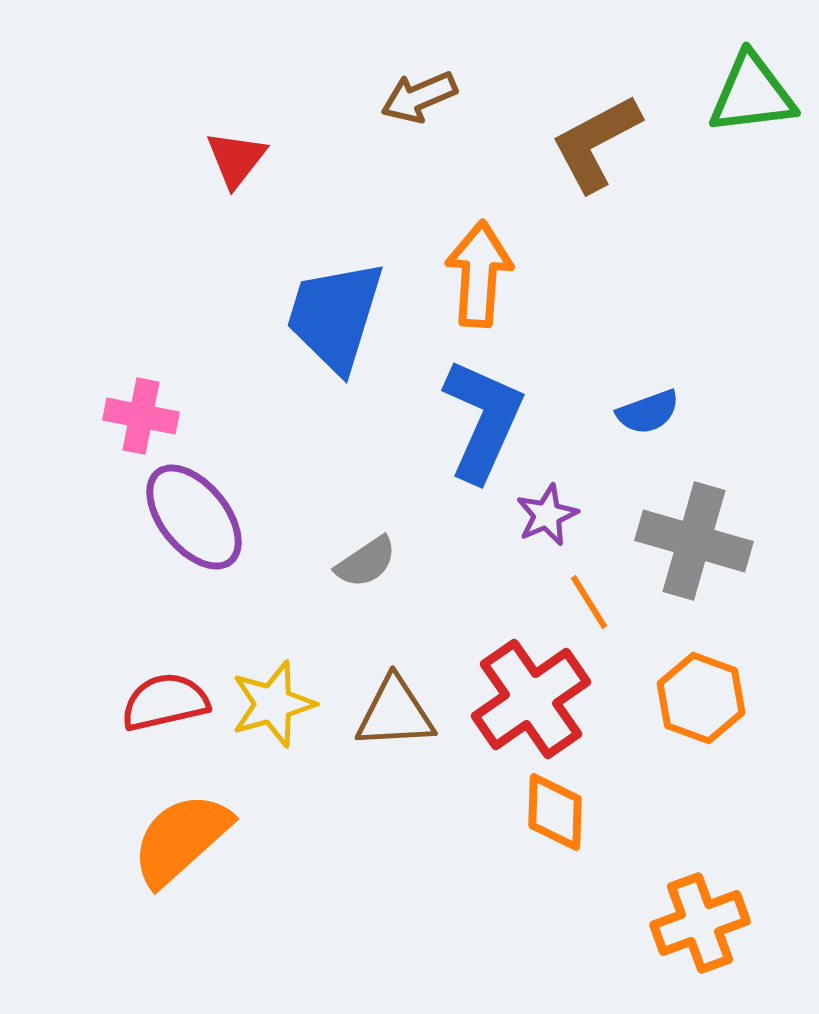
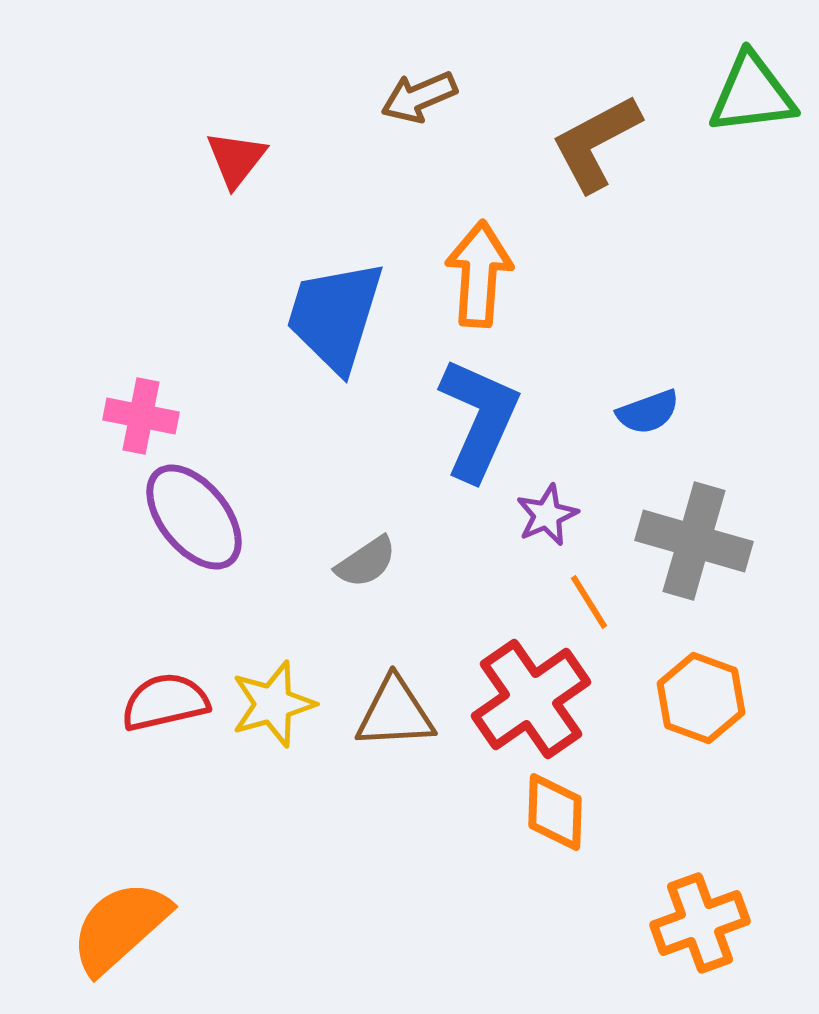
blue L-shape: moved 4 px left, 1 px up
orange semicircle: moved 61 px left, 88 px down
